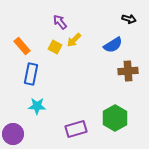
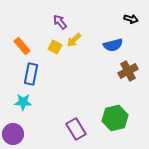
black arrow: moved 2 px right
blue semicircle: rotated 18 degrees clockwise
brown cross: rotated 24 degrees counterclockwise
cyan star: moved 14 px left, 4 px up
green hexagon: rotated 15 degrees clockwise
purple rectangle: rotated 75 degrees clockwise
